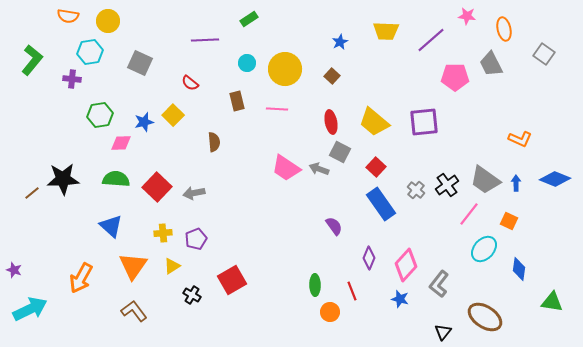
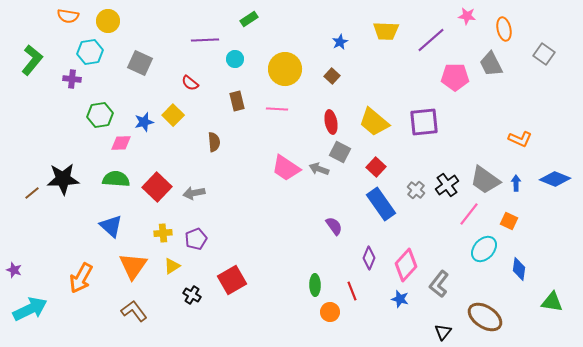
cyan circle at (247, 63): moved 12 px left, 4 px up
